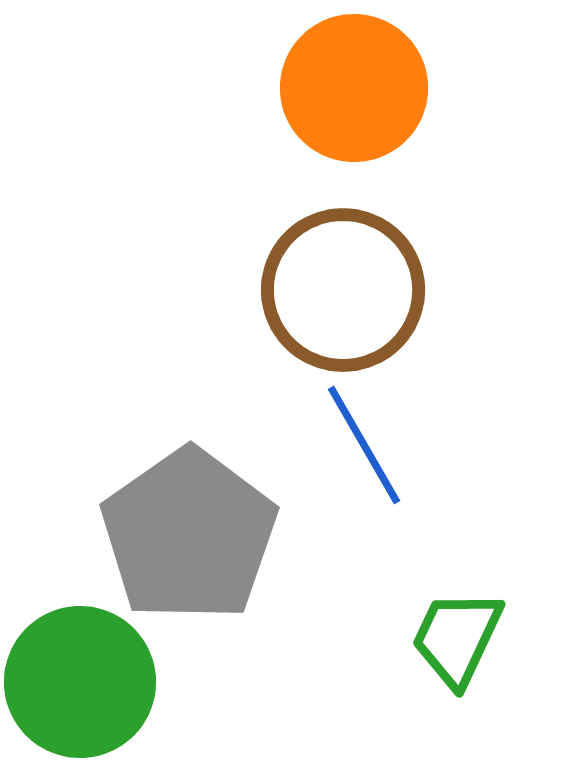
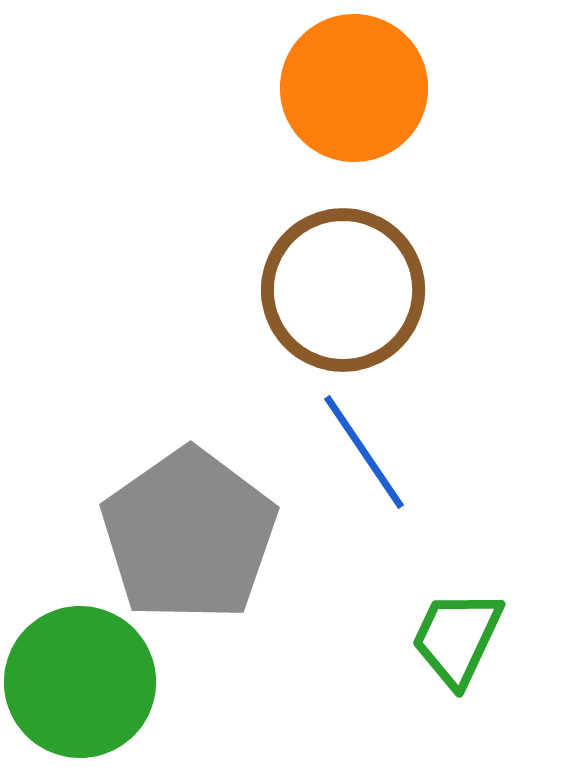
blue line: moved 7 px down; rotated 4 degrees counterclockwise
